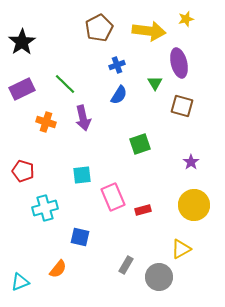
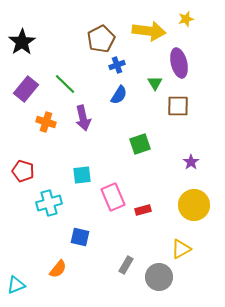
brown pentagon: moved 2 px right, 11 px down
purple rectangle: moved 4 px right; rotated 25 degrees counterclockwise
brown square: moved 4 px left; rotated 15 degrees counterclockwise
cyan cross: moved 4 px right, 5 px up
cyan triangle: moved 4 px left, 3 px down
